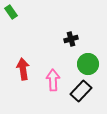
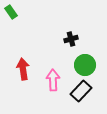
green circle: moved 3 px left, 1 px down
